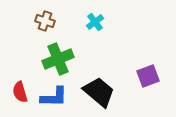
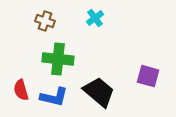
cyan cross: moved 4 px up
green cross: rotated 28 degrees clockwise
purple square: rotated 35 degrees clockwise
red semicircle: moved 1 px right, 2 px up
blue L-shape: rotated 12 degrees clockwise
